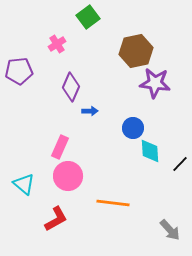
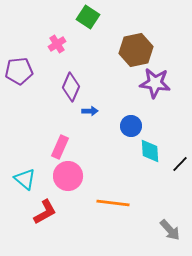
green square: rotated 20 degrees counterclockwise
brown hexagon: moved 1 px up
blue circle: moved 2 px left, 2 px up
cyan triangle: moved 1 px right, 5 px up
red L-shape: moved 11 px left, 7 px up
